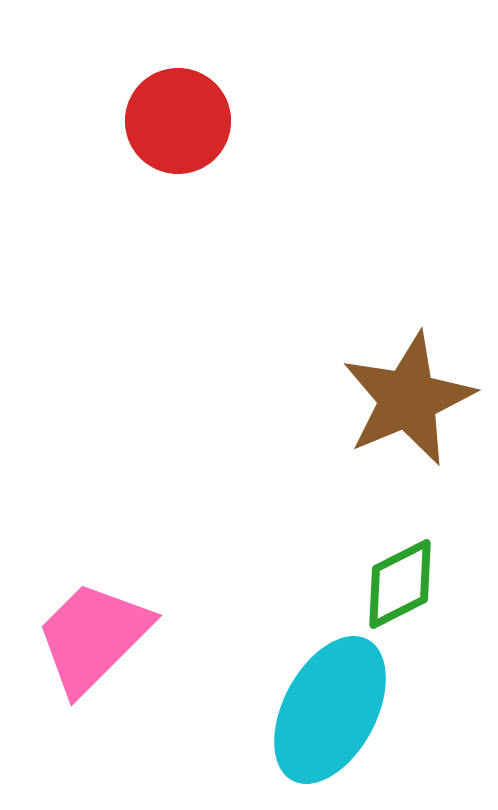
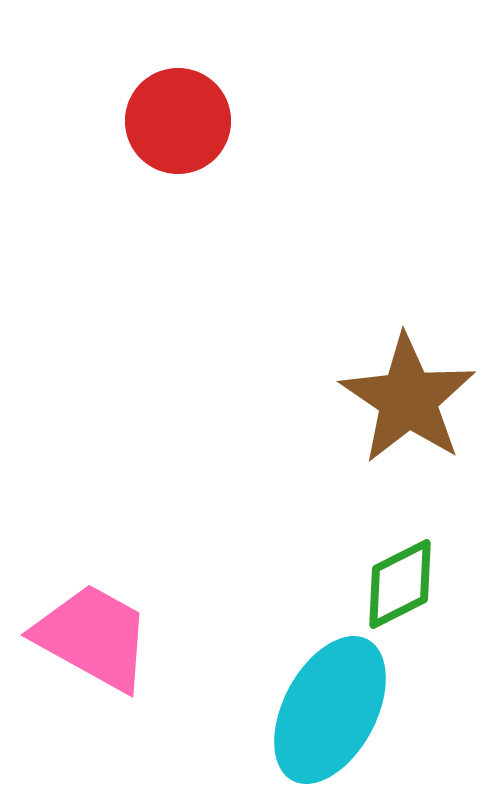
brown star: rotated 15 degrees counterclockwise
pink trapezoid: rotated 74 degrees clockwise
